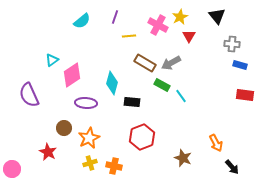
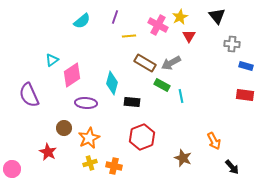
blue rectangle: moved 6 px right, 1 px down
cyan line: rotated 24 degrees clockwise
orange arrow: moved 2 px left, 2 px up
